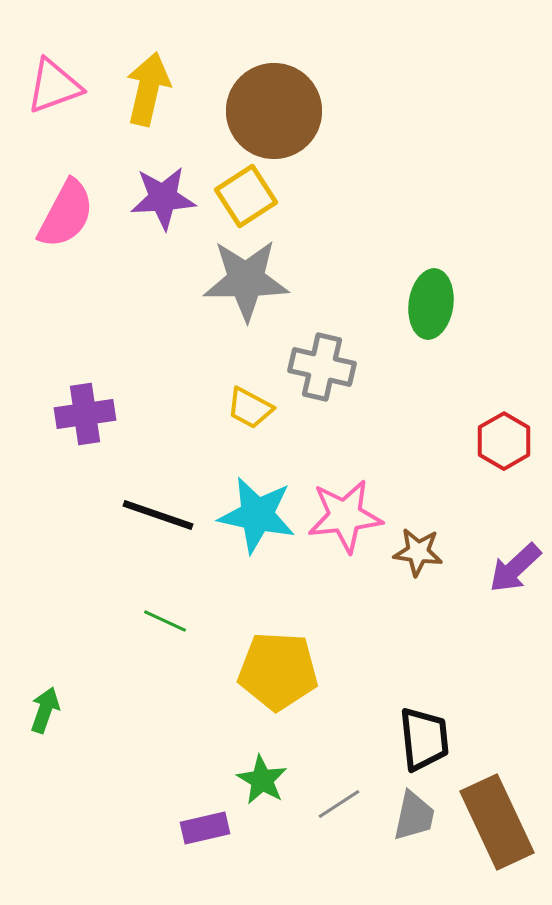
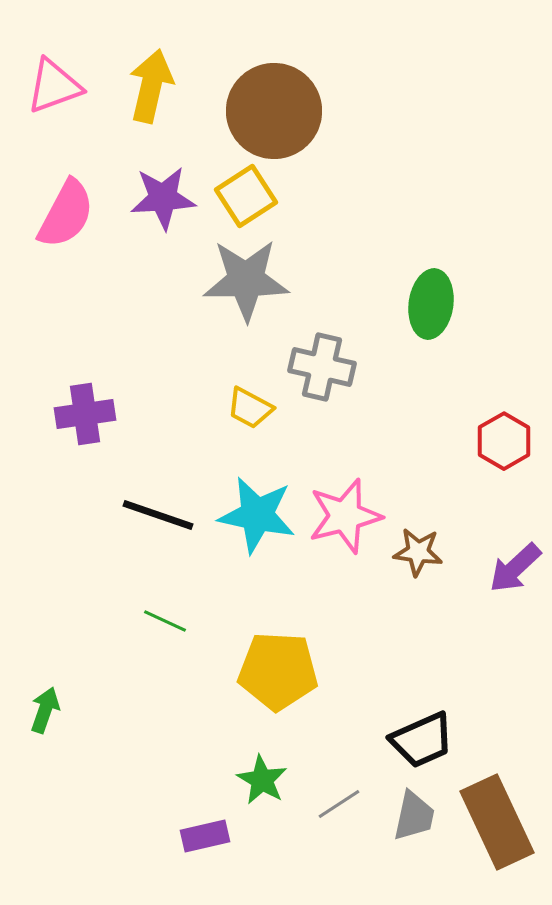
yellow arrow: moved 3 px right, 3 px up
pink star: rotated 8 degrees counterclockwise
black trapezoid: moved 2 px left, 1 px down; rotated 72 degrees clockwise
purple rectangle: moved 8 px down
